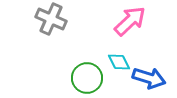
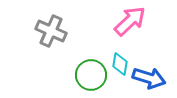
gray cross: moved 12 px down
cyan diamond: moved 1 px right, 2 px down; rotated 35 degrees clockwise
green circle: moved 4 px right, 3 px up
